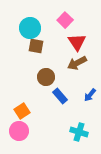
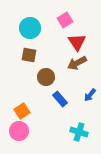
pink square: rotated 14 degrees clockwise
brown square: moved 7 px left, 9 px down
blue rectangle: moved 3 px down
